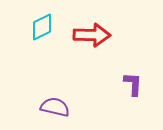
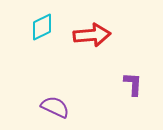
red arrow: rotated 6 degrees counterclockwise
purple semicircle: rotated 12 degrees clockwise
